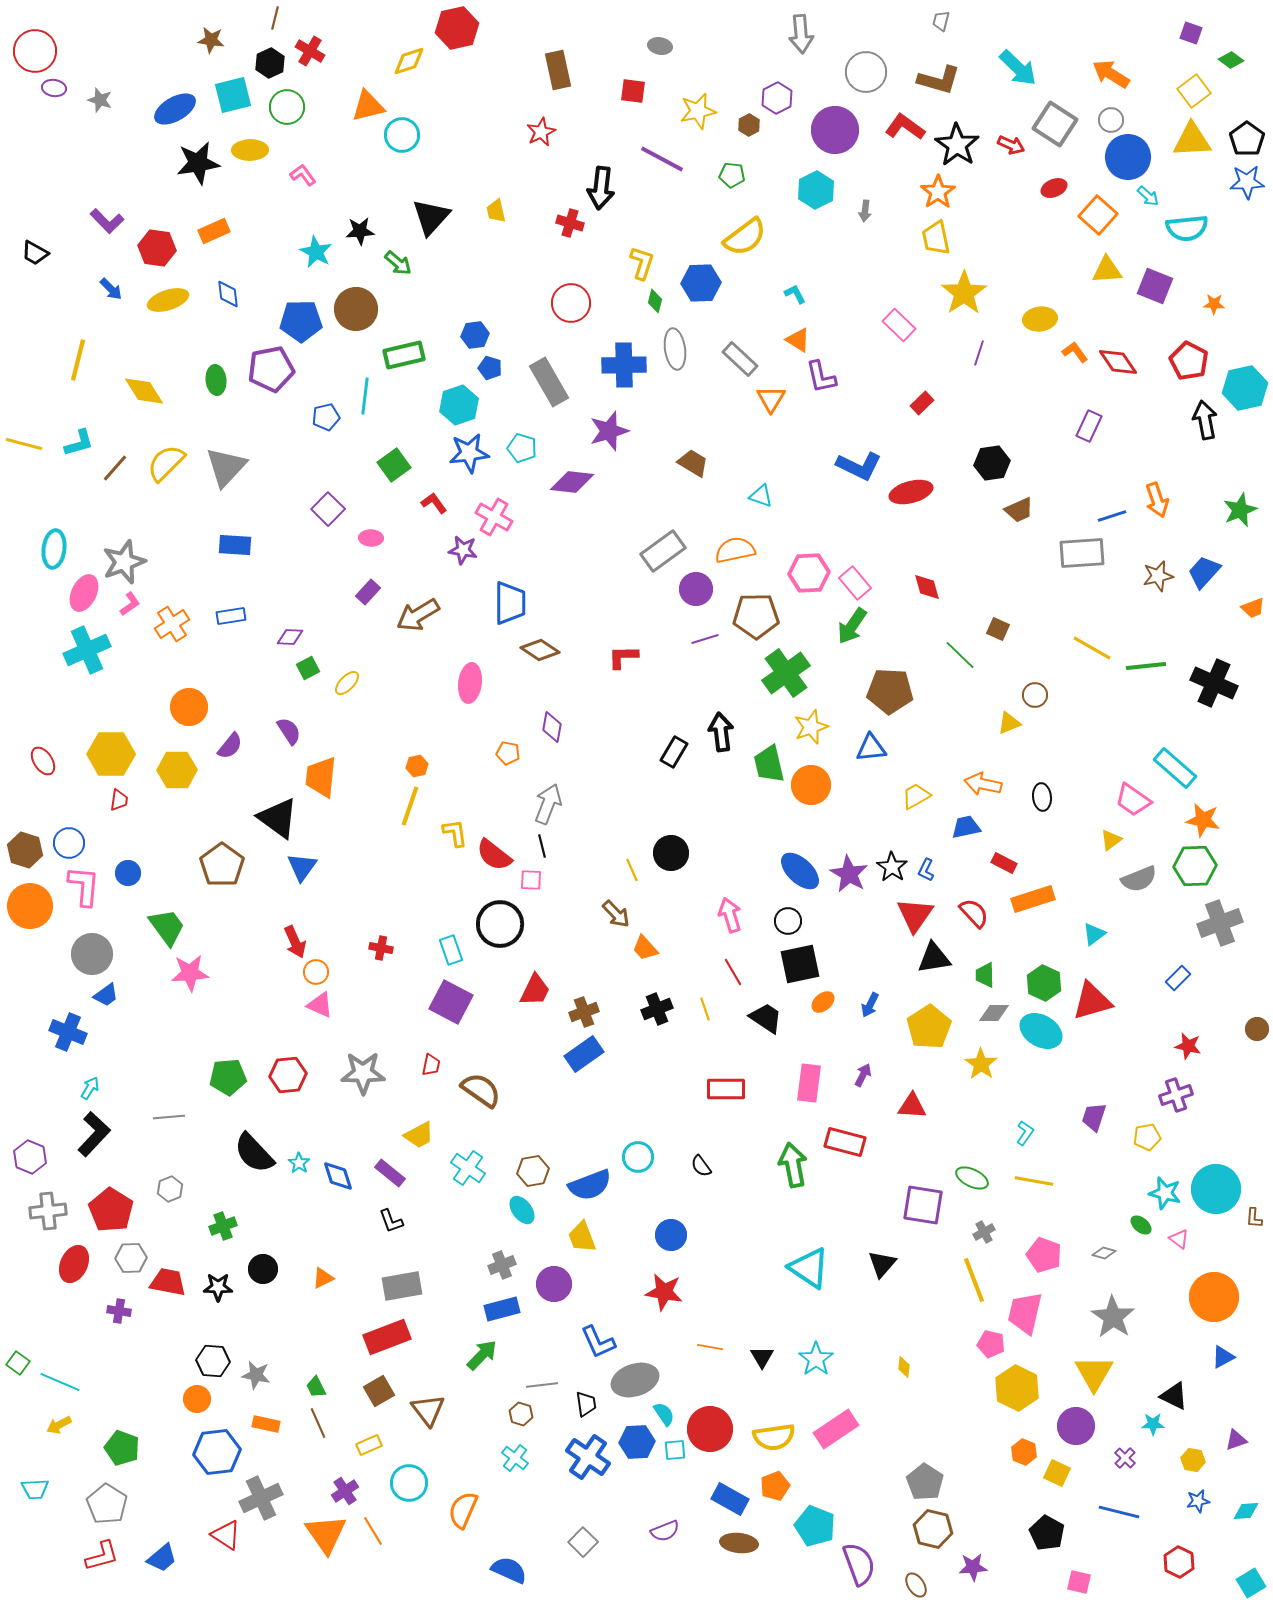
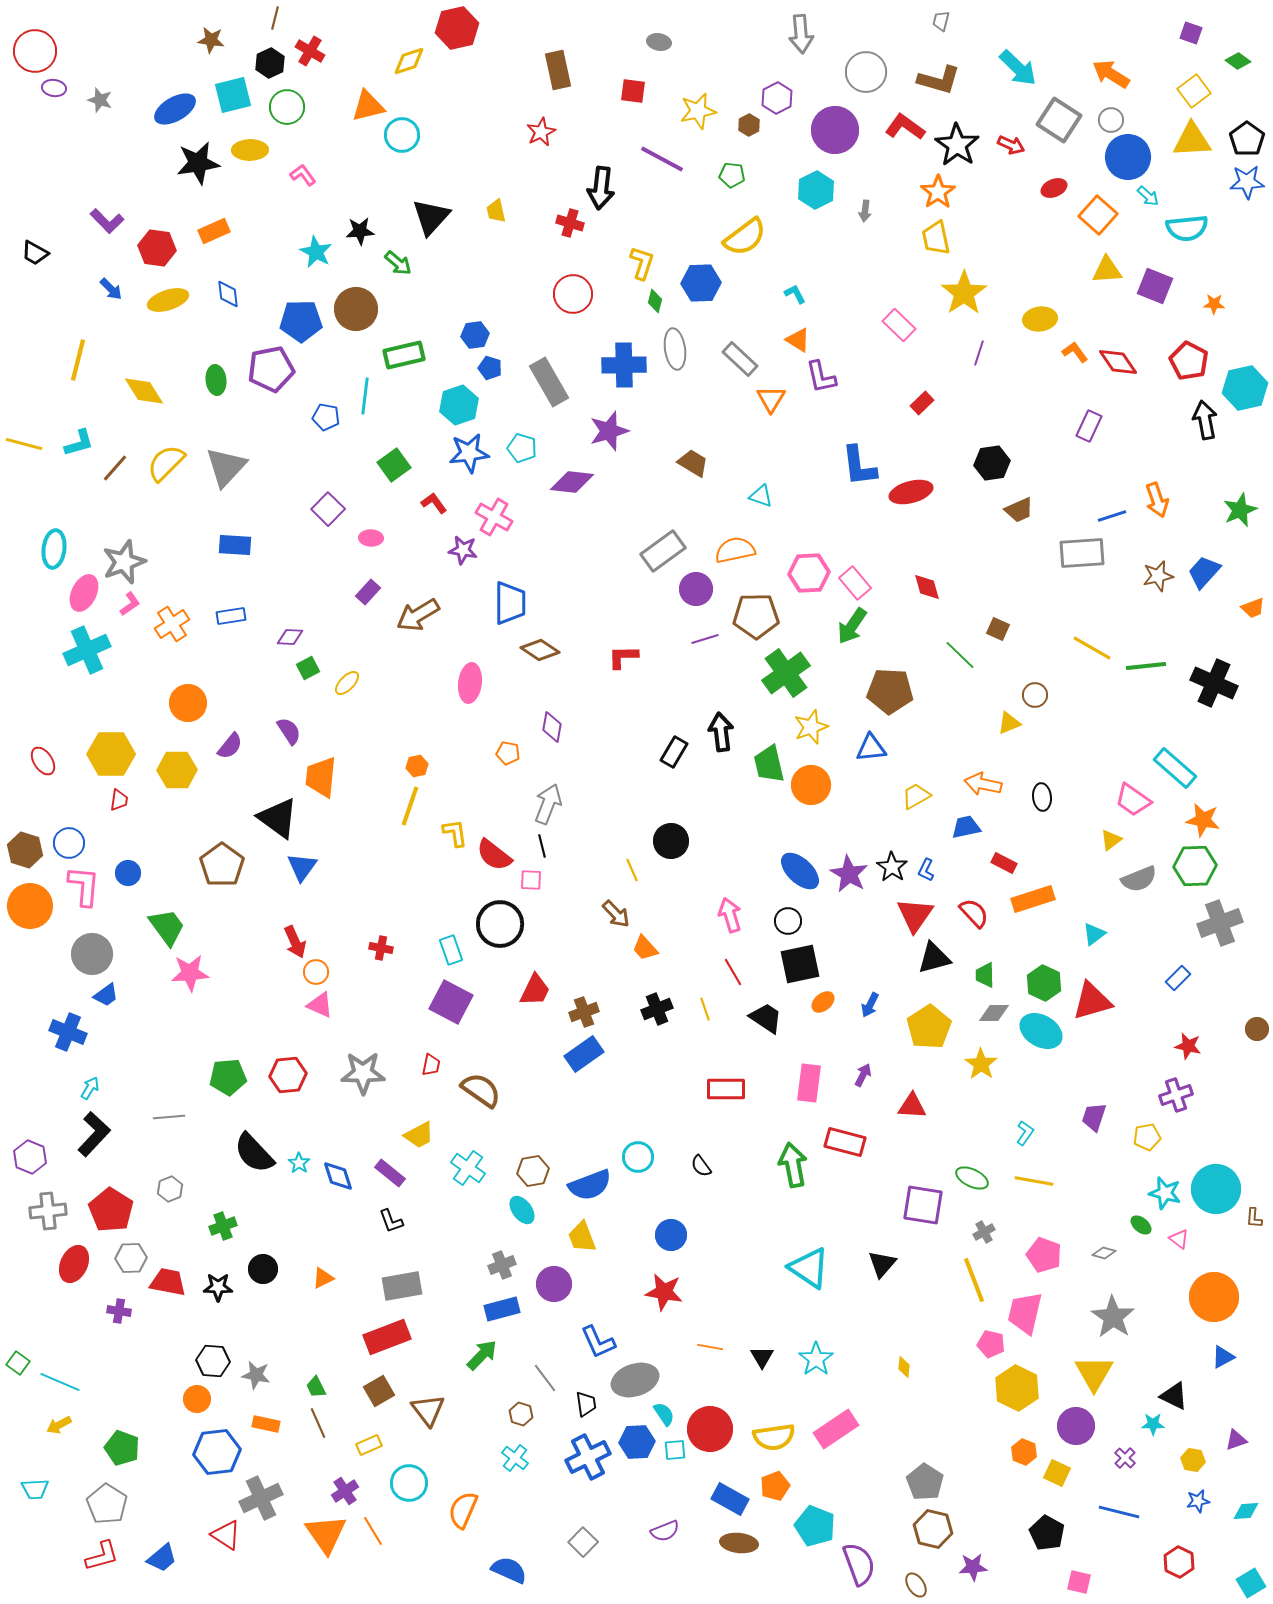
gray ellipse at (660, 46): moved 1 px left, 4 px up
green diamond at (1231, 60): moved 7 px right, 1 px down
gray square at (1055, 124): moved 4 px right, 4 px up
red circle at (571, 303): moved 2 px right, 9 px up
blue pentagon at (326, 417): rotated 24 degrees clockwise
blue L-shape at (859, 466): rotated 57 degrees clockwise
orange circle at (189, 707): moved 1 px left, 4 px up
black circle at (671, 853): moved 12 px up
black triangle at (934, 958): rotated 6 degrees counterclockwise
gray line at (542, 1385): moved 3 px right, 7 px up; rotated 60 degrees clockwise
blue cross at (588, 1457): rotated 30 degrees clockwise
